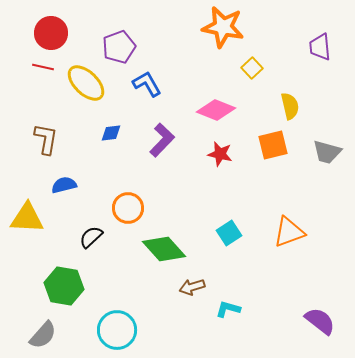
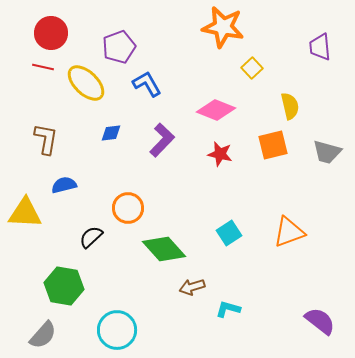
yellow triangle: moved 2 px left, 5 px up
